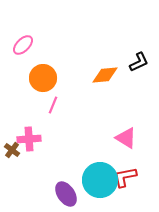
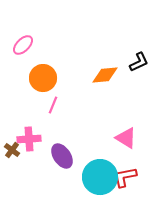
cyan circle: moved 3 px up
purple ellipse: moved 4 px left, 38 px up
